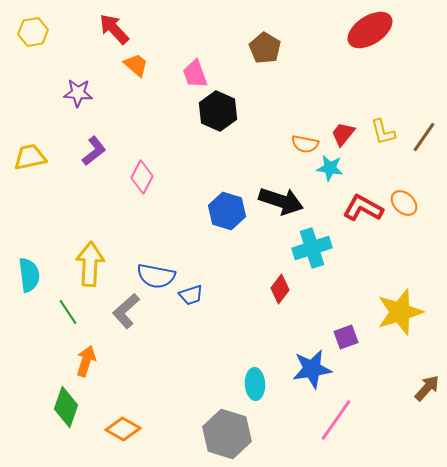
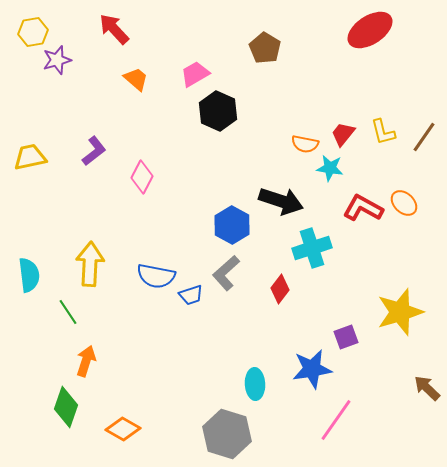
orange trapezoid: moved 14 px down
pink trapezoid: rotated 80 degrees clockwise
purple star: moved 21 px left, 33 px up; rotated 20 degrees counterclockwise
blue hexagon: moved 5 px right, 14 px down; rotated 12 degrees clockwise
gray L-shape: moved 100 px right, 38 px up
brown arrow: rotated 88 degrees counterclockwise
